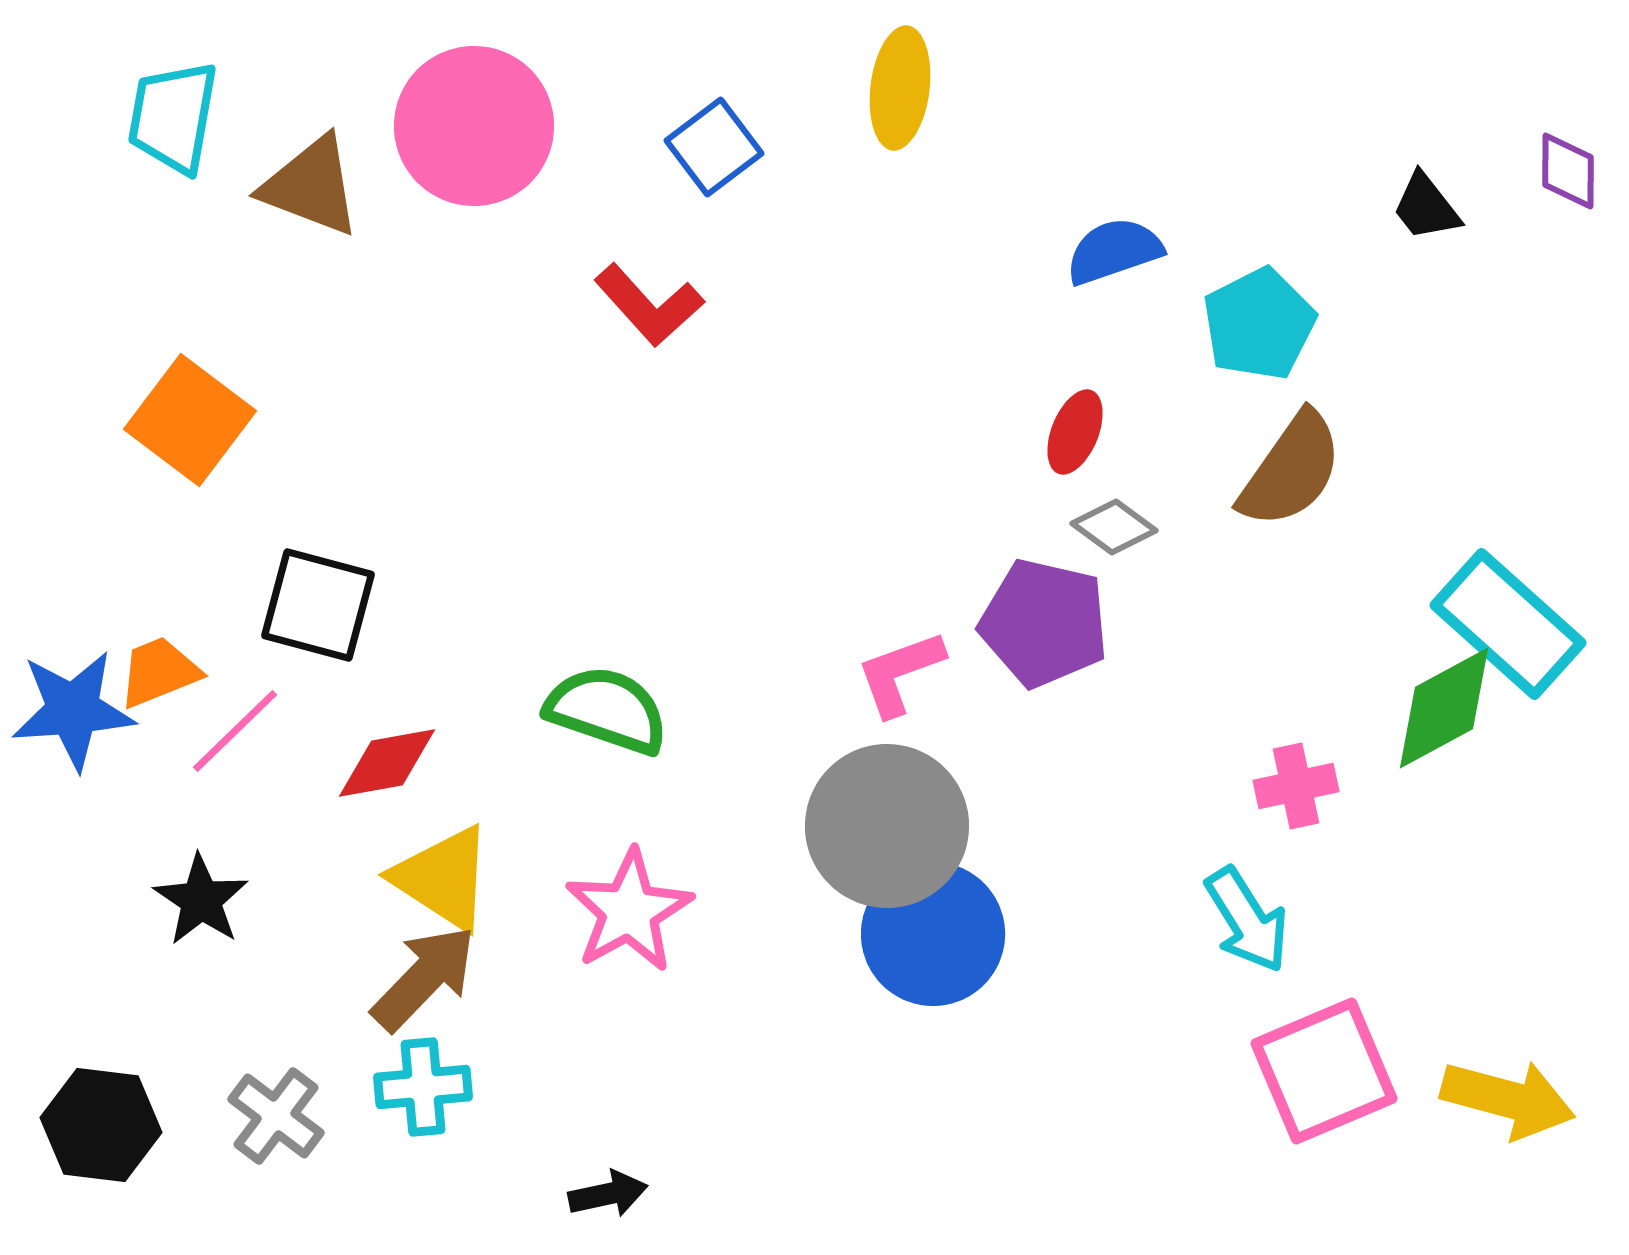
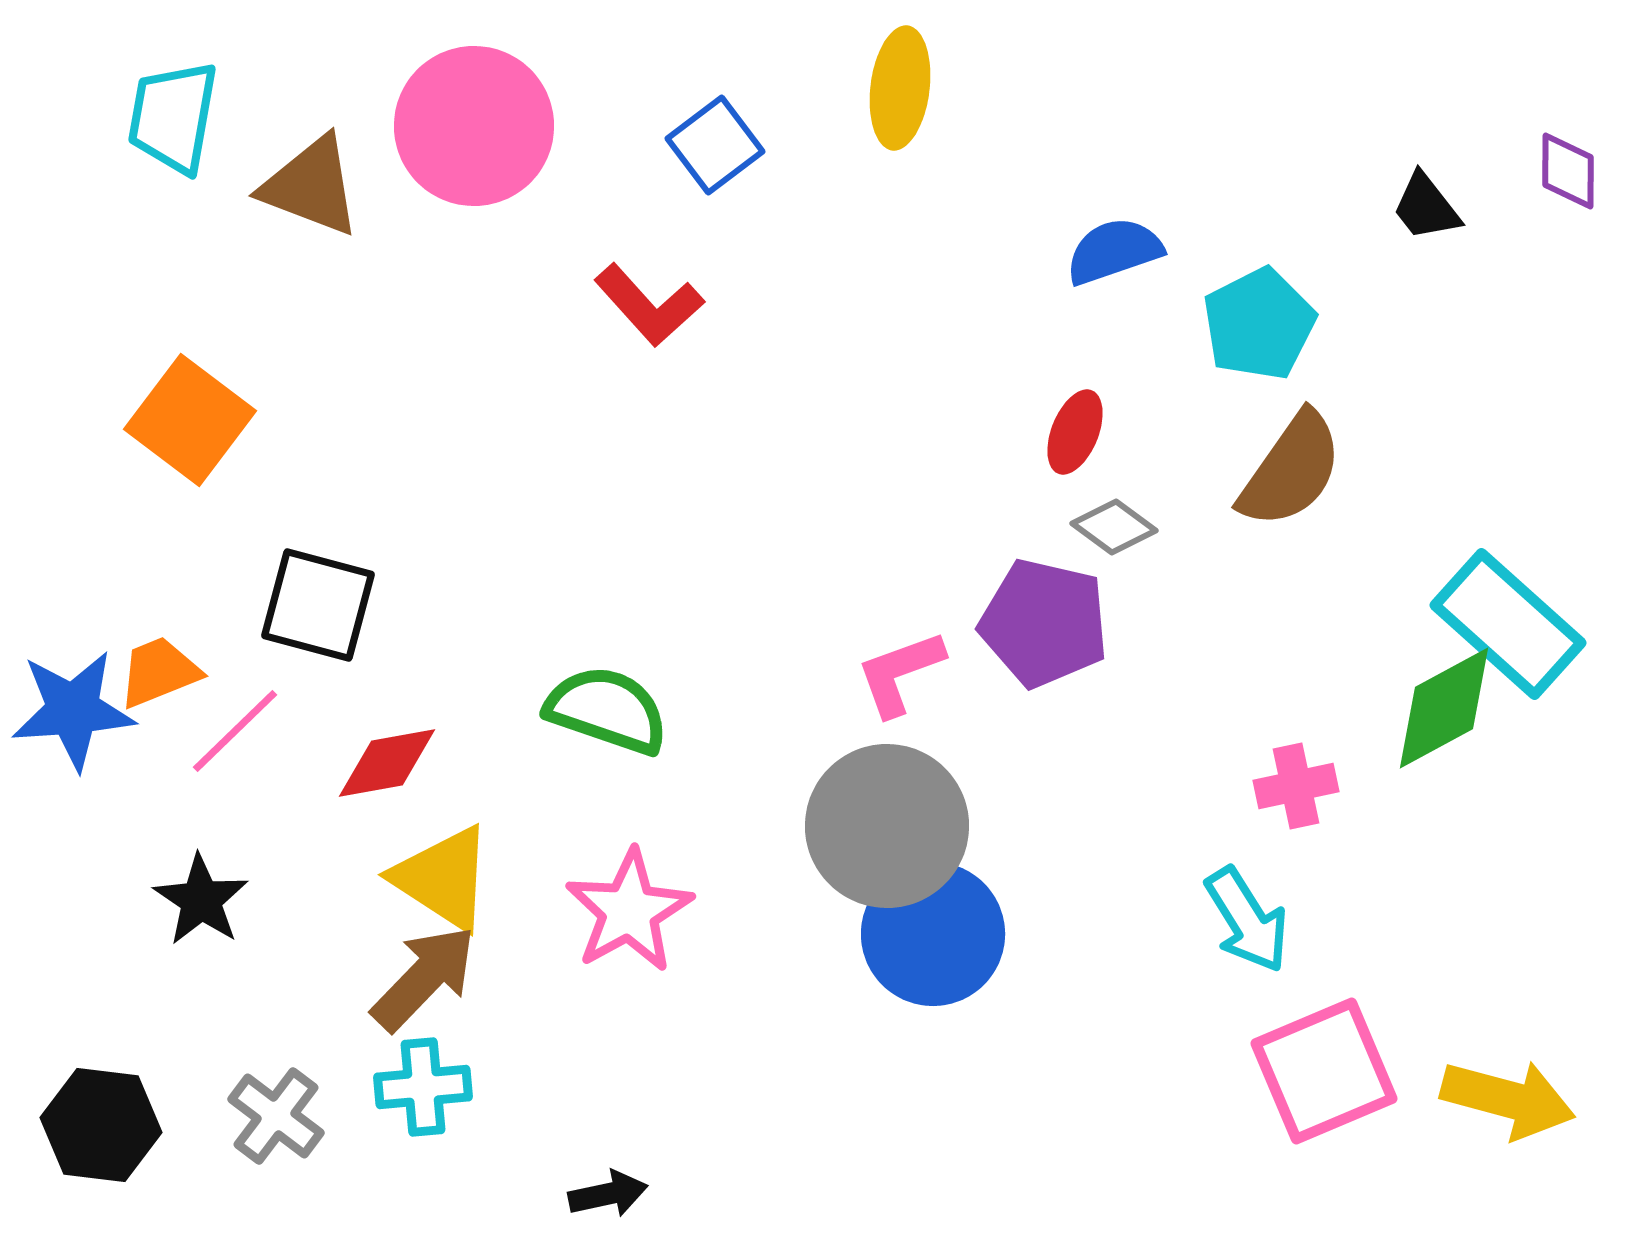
blue square: moved 1 px right, 2 px up
